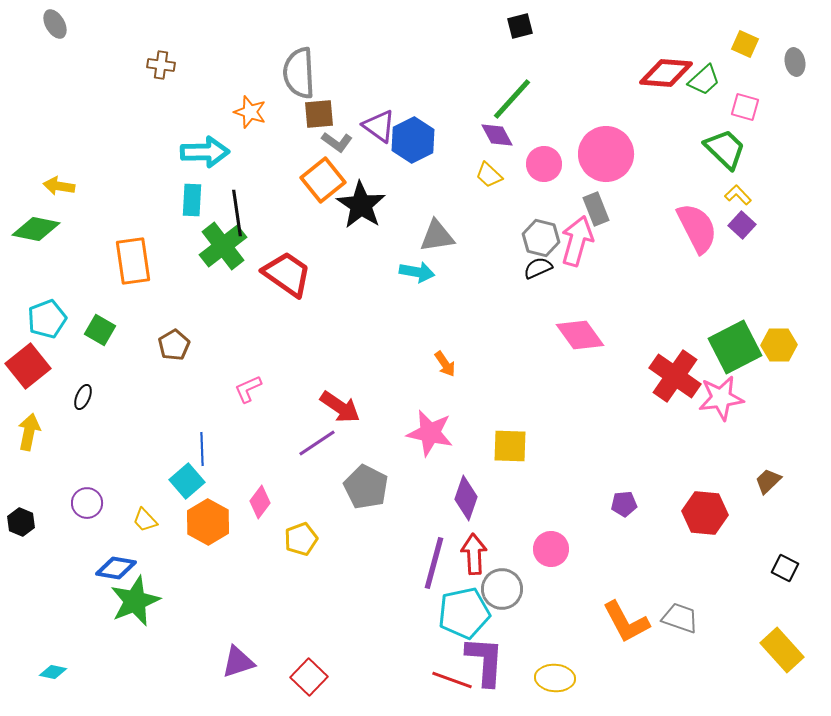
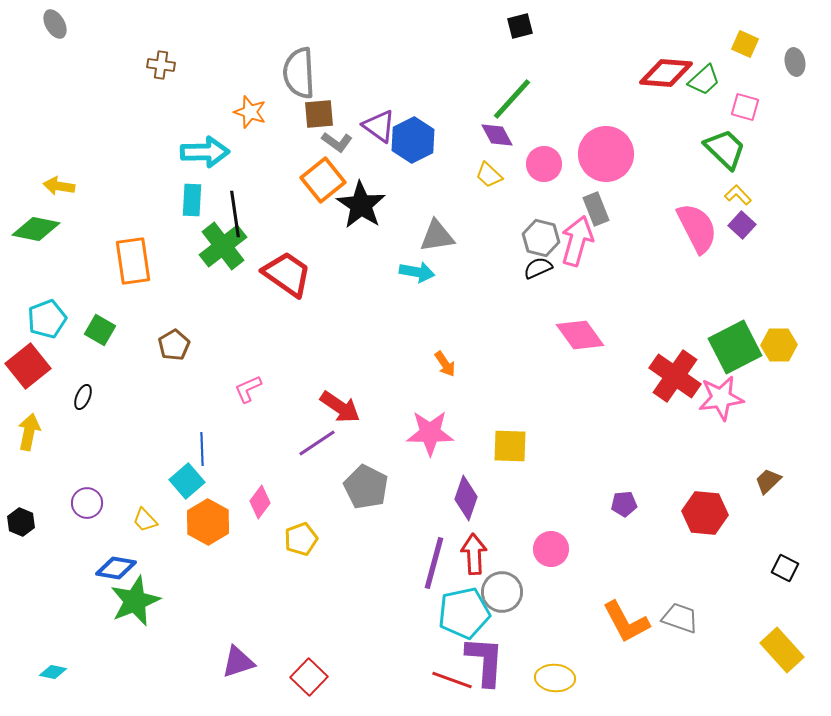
black line at (237, 213): moved 2 px left, 1 px down
pink star at (430, 433): rotated 12 degrees counterclockwise
gray circle at (502, 589): moved 3 px down
